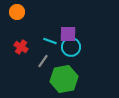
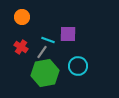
orange circle: moved 5 px right, 5 px down
cyan line: moved 2 px left, 1 px up
cyan circle: moved 7 px right, 19 px down
gray line: moved 1 px left, 9 px up
green hexagon: moved 19 px left, 6 px up
